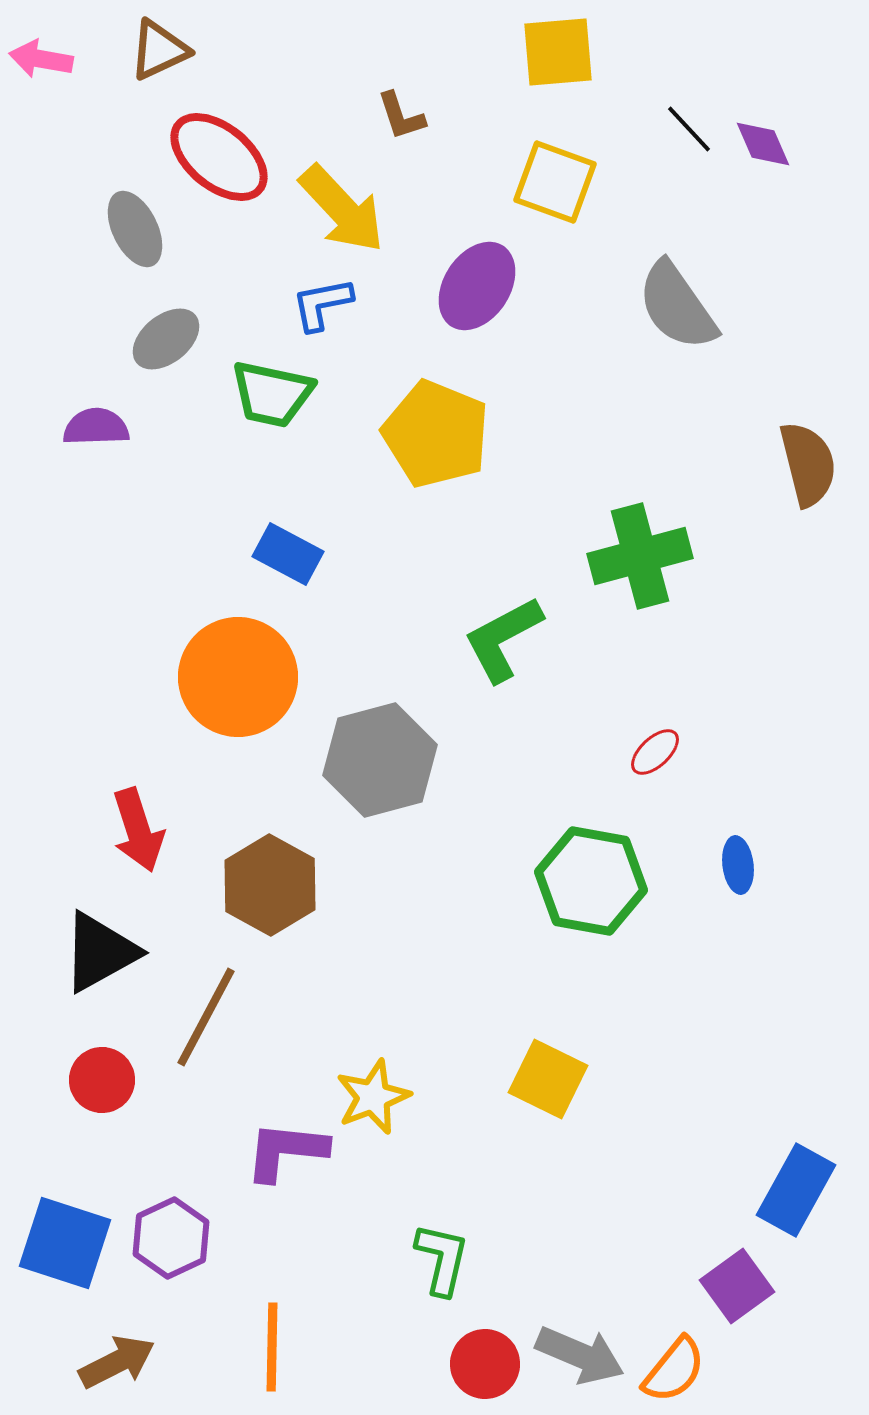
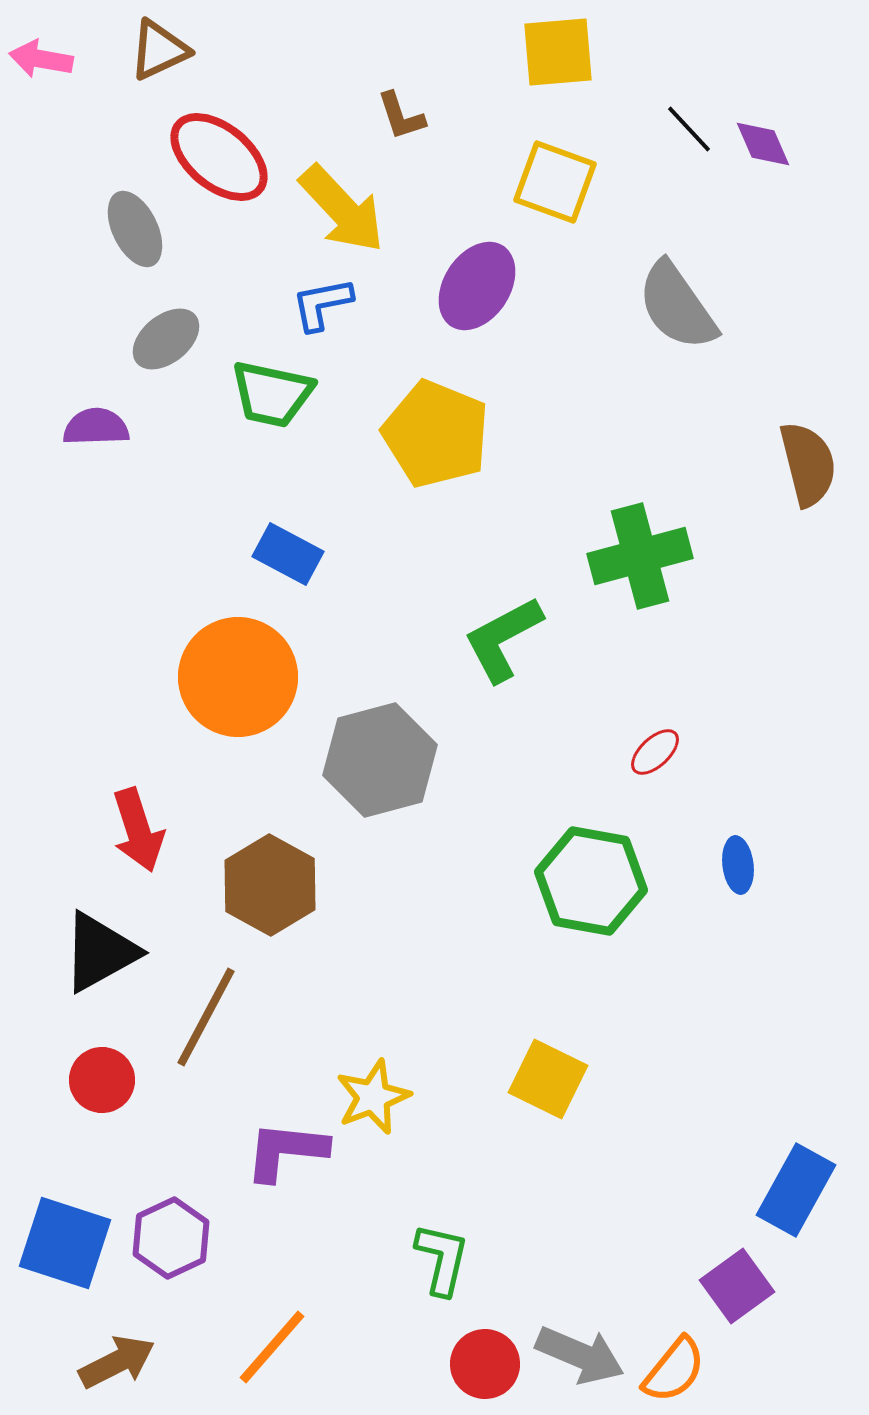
orange line at (272, 1347): rotated 40 degrees clockwise
